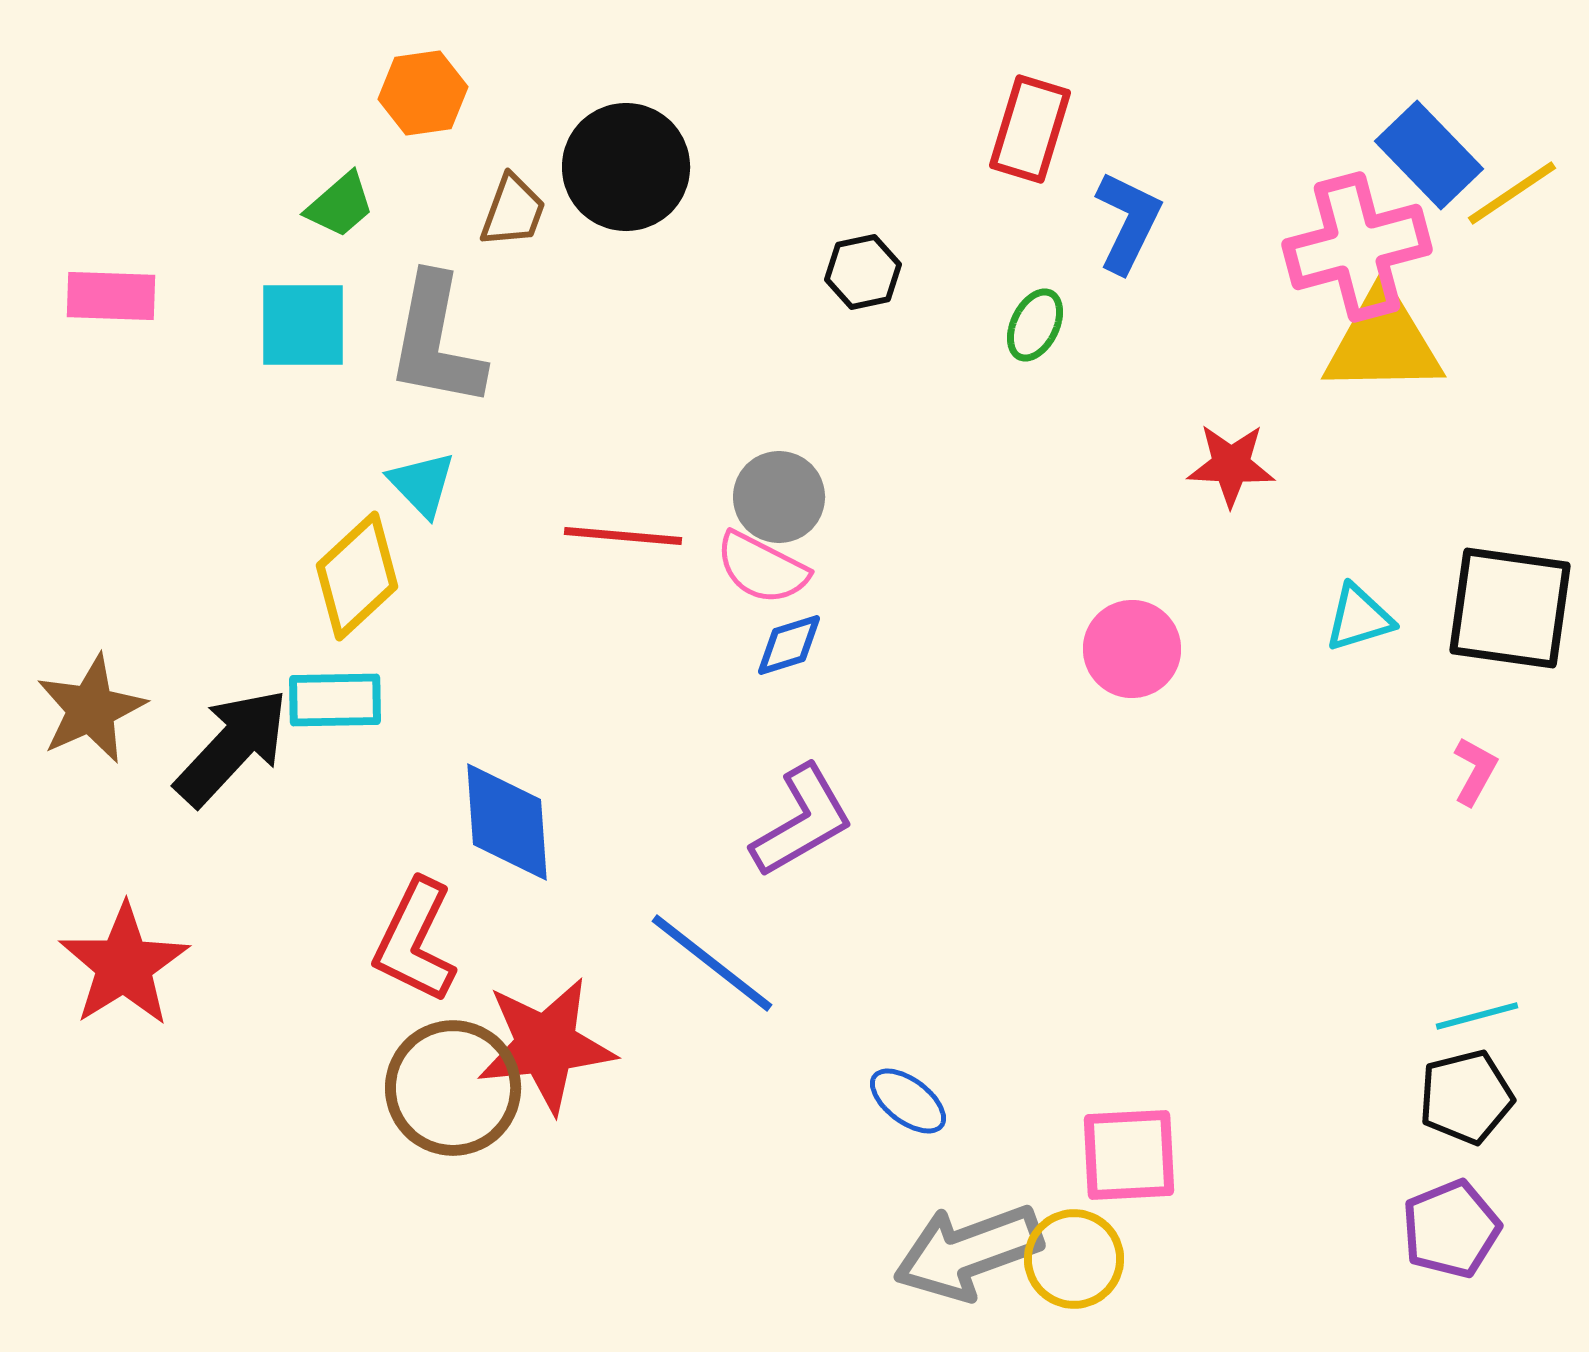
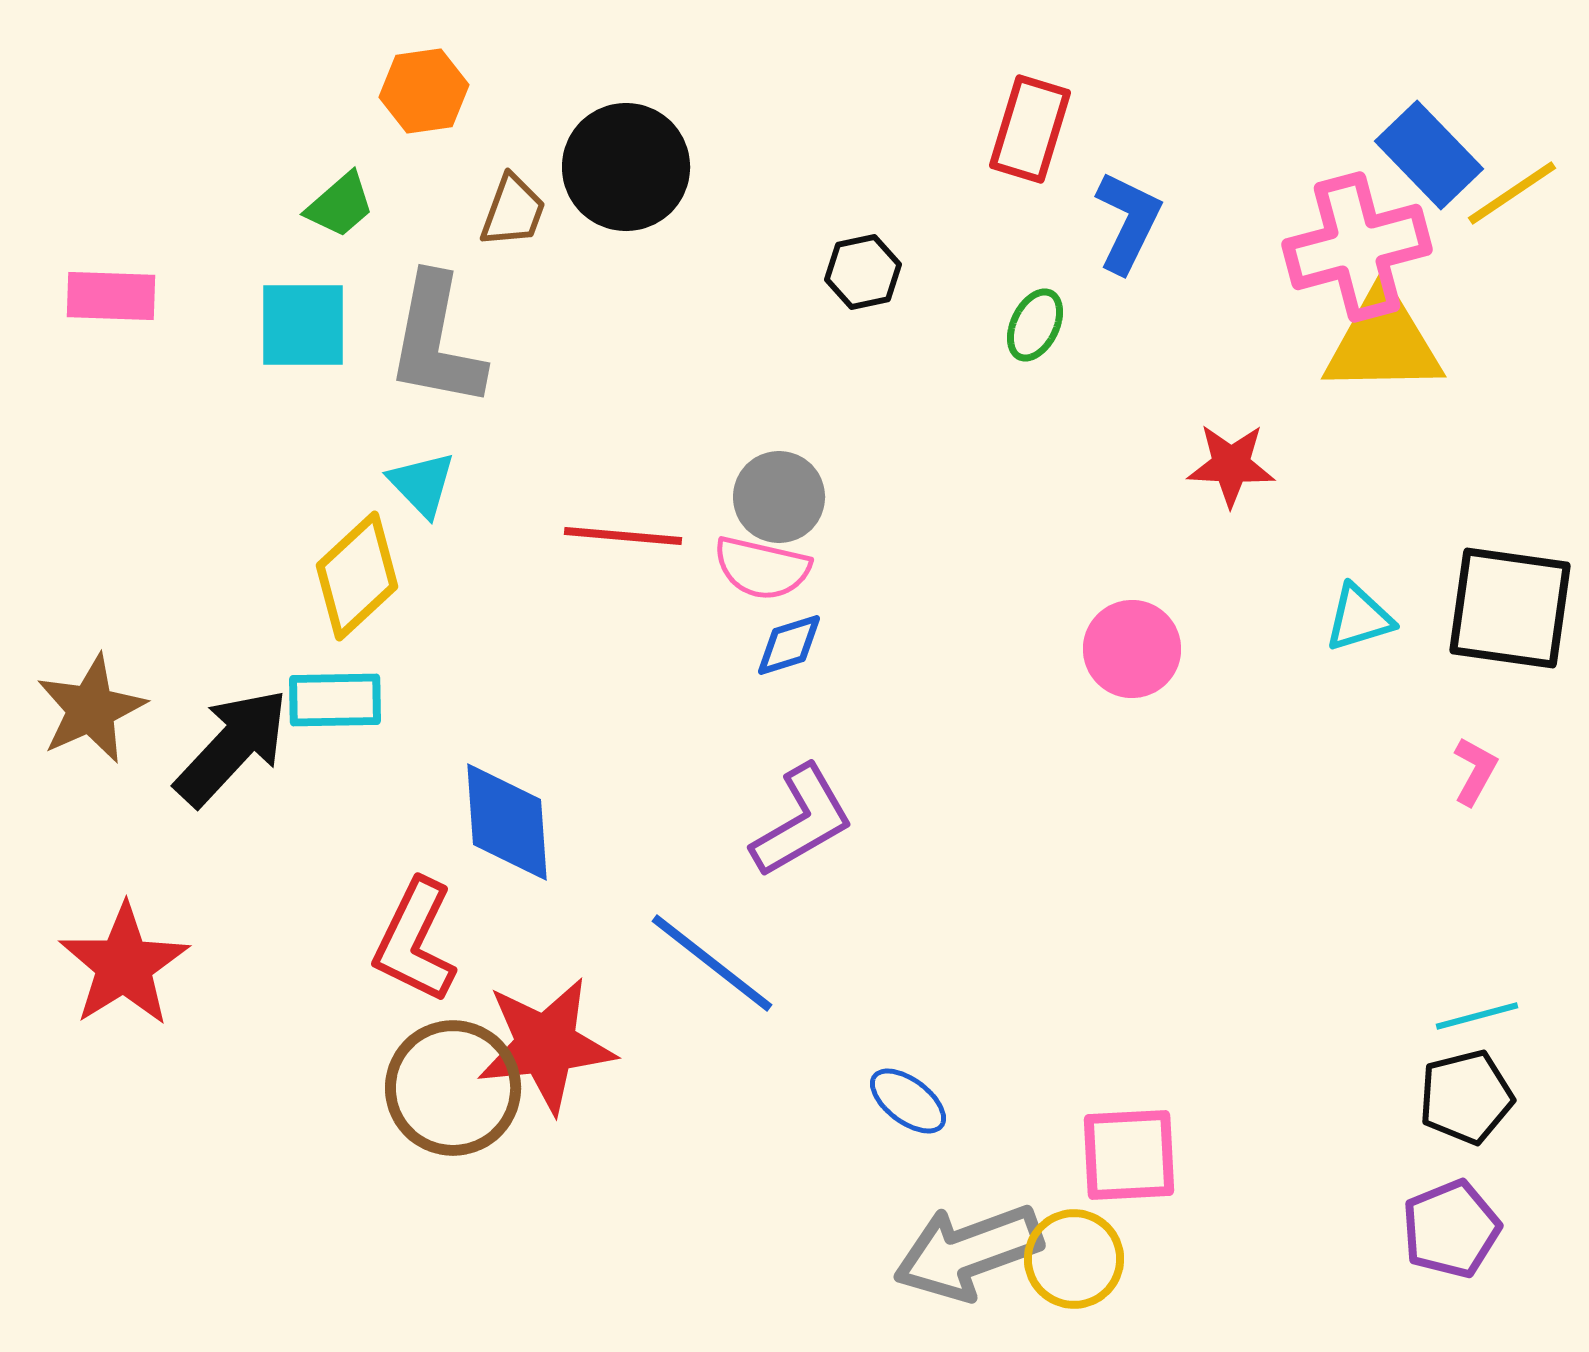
orange hexagon at (423, 93): moved 1 px right, 2 px up
pink semicircle at (762, 568): rotated 14 degrees counterclockwise
